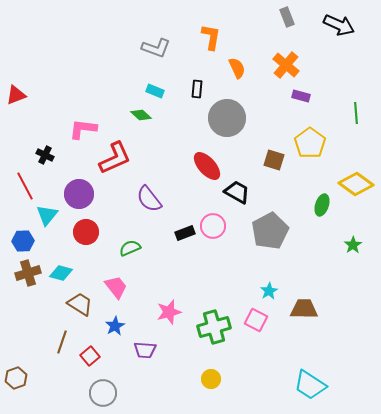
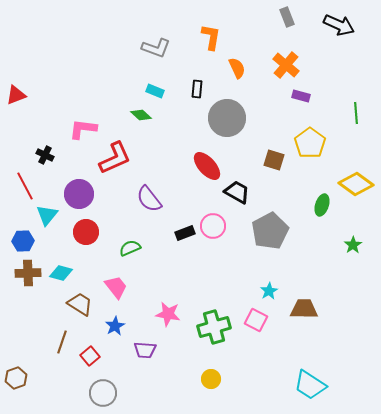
brown cross at (28, 273): rotated 15 degrees clockwise
pink star at (169, 312): moved 1 px left, 2 px down; rotated 25 degrees clockwise
